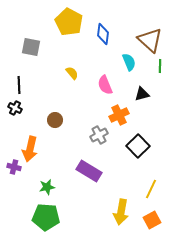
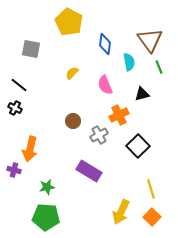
blue diamond: moved 2 px right, 10 px down
brown triangle: rotated 12 degrees clockwise
gray square: moved 2 px down
cyan semicircle: rotated 12 degrees clockwise
green line: moved 1 px left, 1 px down; rotated 24 degrees counterclockwise
yellow semicircle: rotated 96 degrees counterclockwise
black line: rotated 48 degrees counterclockwise
brown circle: moved 18 px right, 1 px down
purple cross: moved 3 px down
yellow line: rotated 42 degrees counterclockwise
yellow arrow: rotated 15 degrees clockwise
orange square: moved 3 px up; rotated 18 degrees counterclockwise
